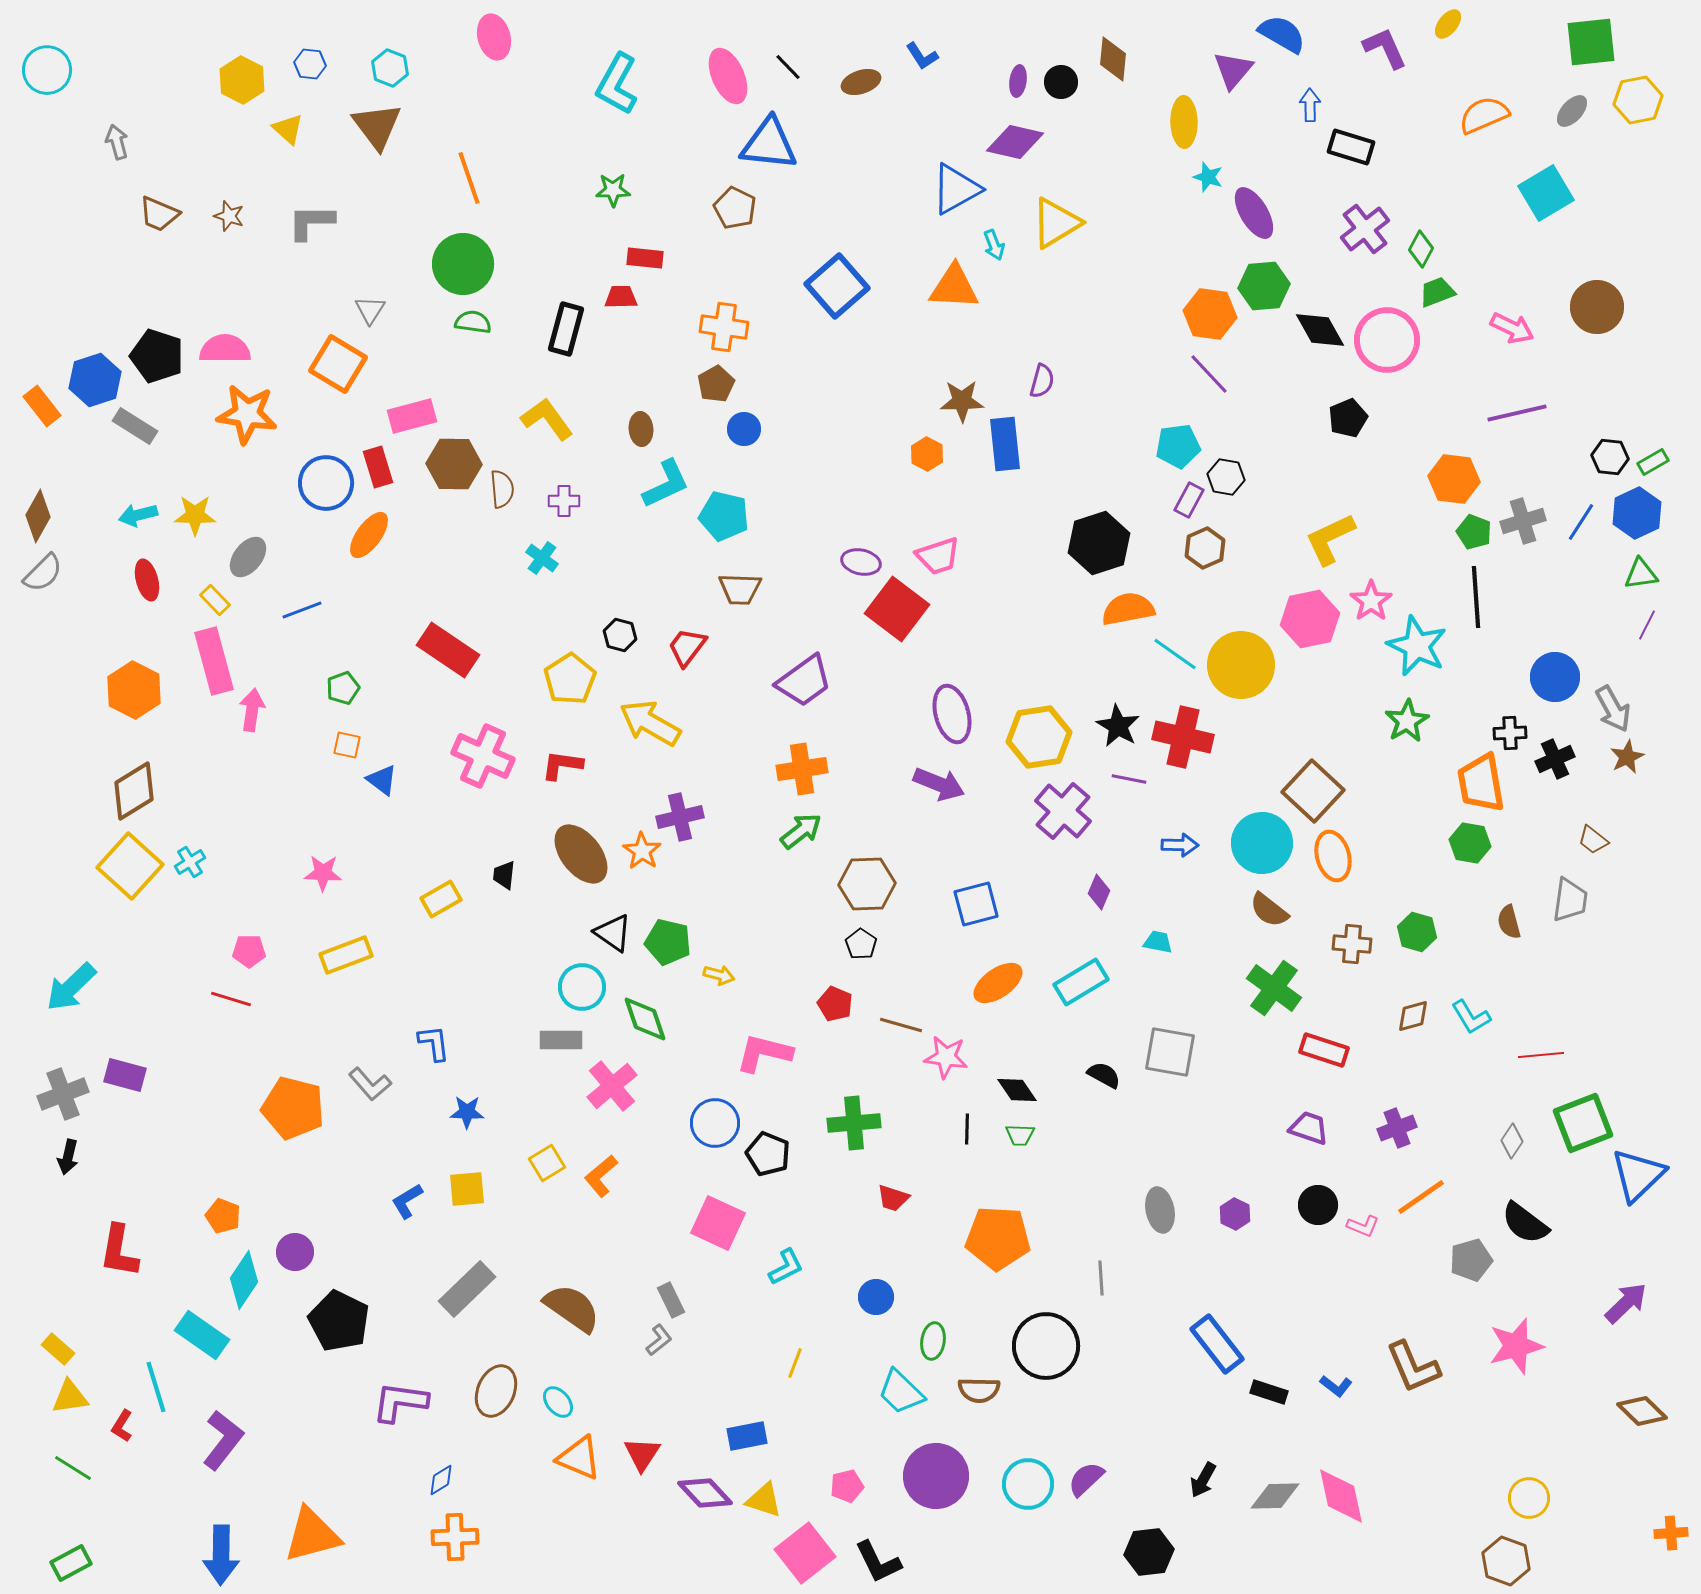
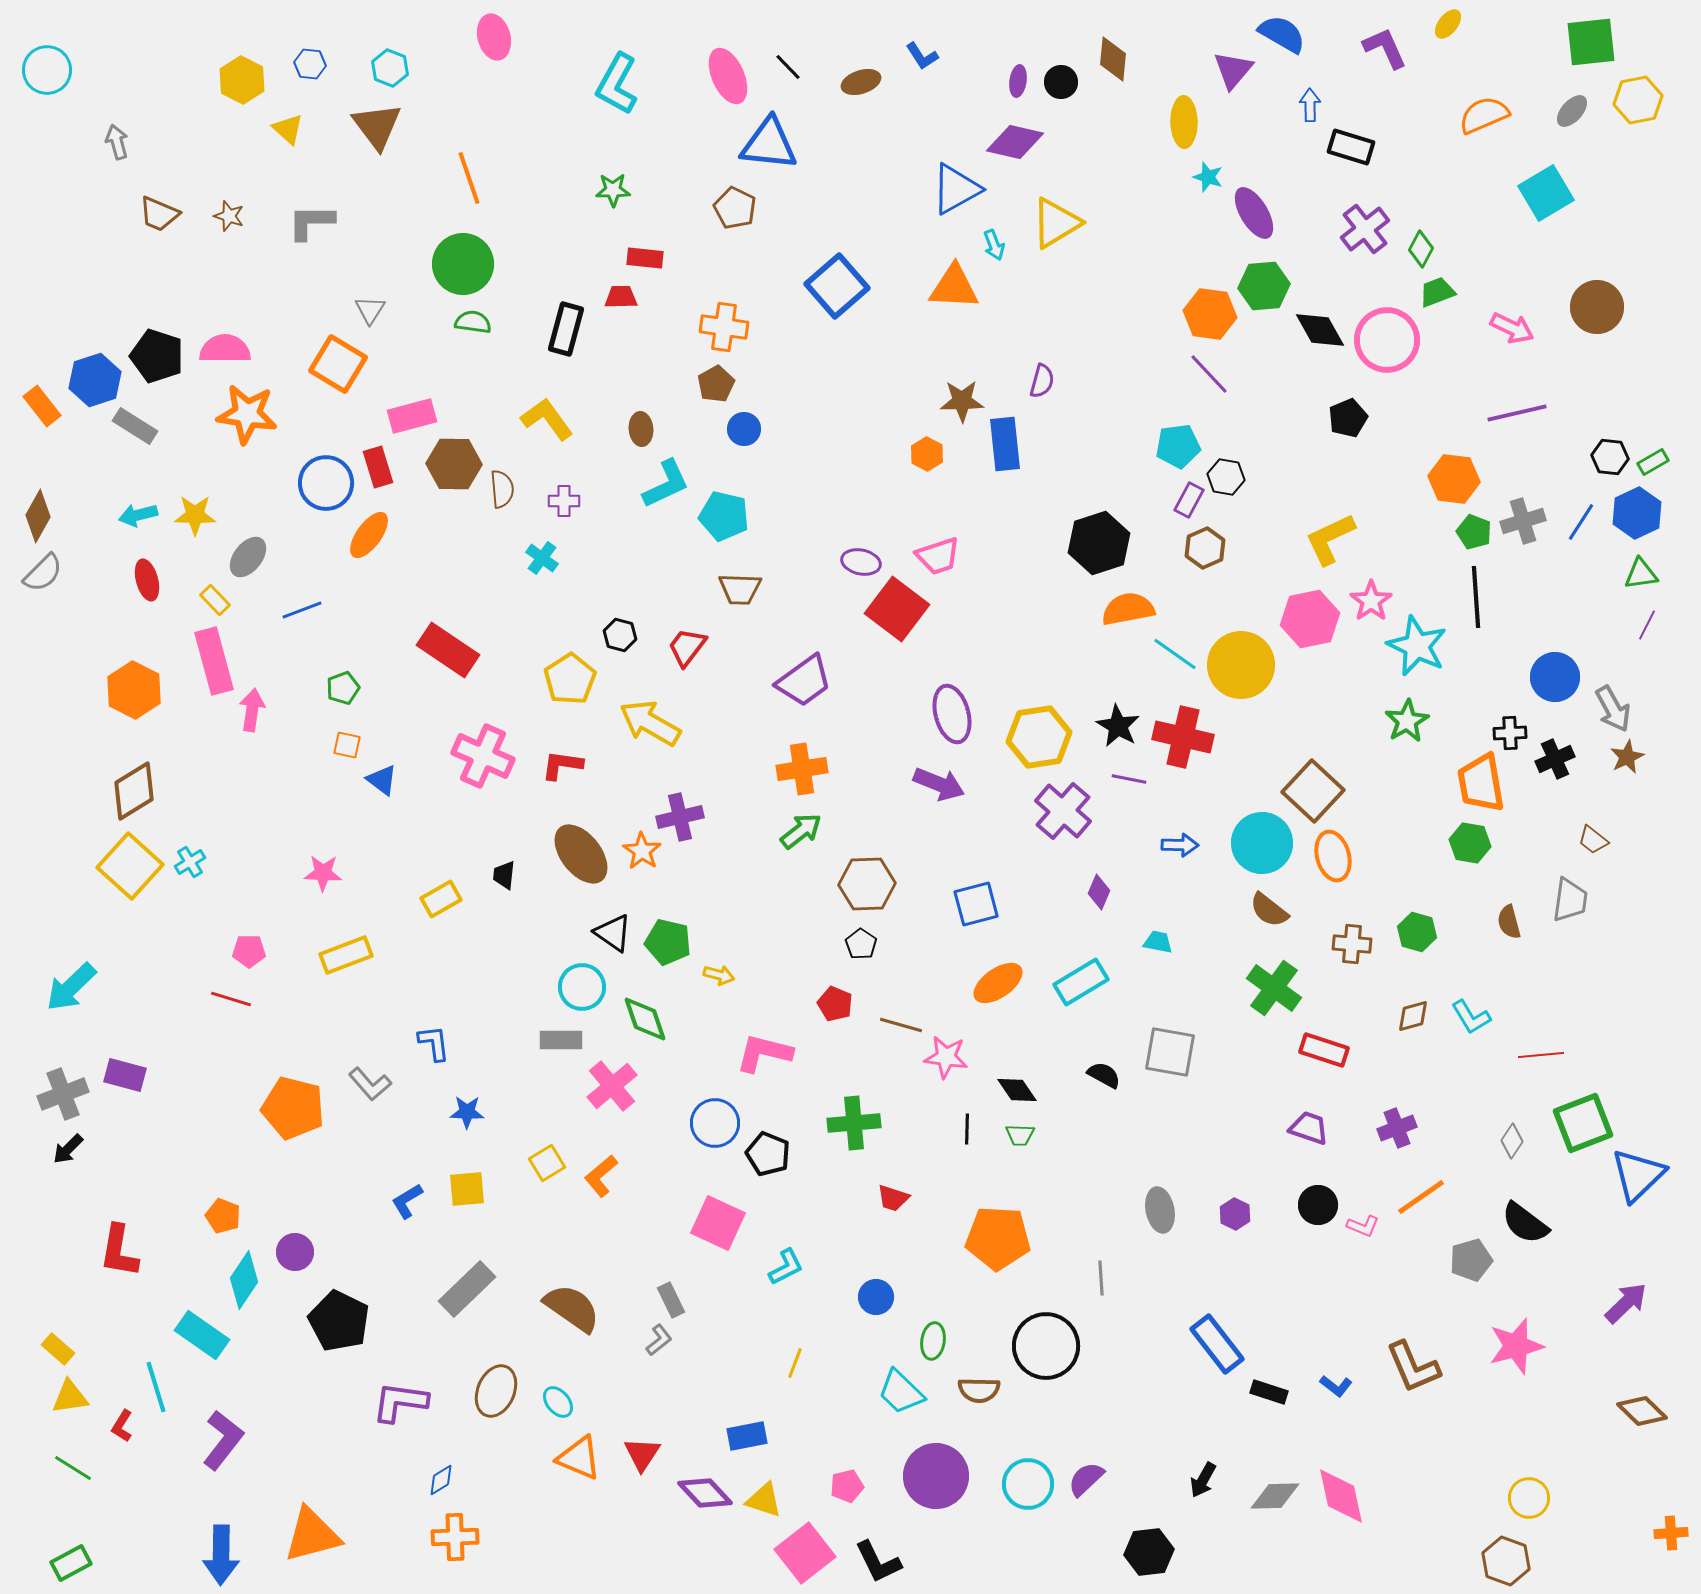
black arrow at (68, 1157): moved 8 px up; rotated 32 degrees clockwise
